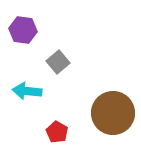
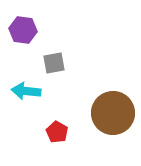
gray square: moved 4 px left, 1 px down; rotated 30 degrees clockwise
cyan arrow: moved 1 px left
